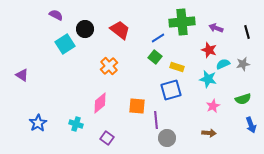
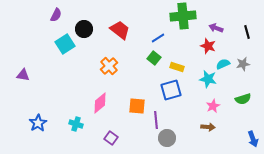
purple semicircle: rotated 88 degrees clockwise
green cross: moved 1 px right, 6 px up
black circle: moved 1 px left
red star: moved 1 px left, 4 px up
green square: moved 1 px left, 1 px down
purple triangle: moved 1 px right; rotated 24 degrees counterclockwise
blue arrow: moved 2 px right, 14 px down
brown arrow: moved 1 px left, 6 px up
purple square: moved 4 px right
